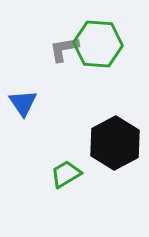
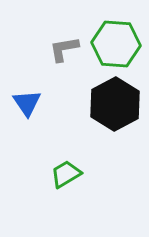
green hexagon: moved 18 px right
blue triangle: moved 4 px right
black hexagon: moved 39 px up
